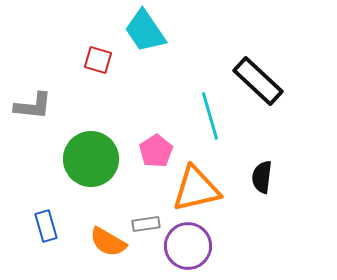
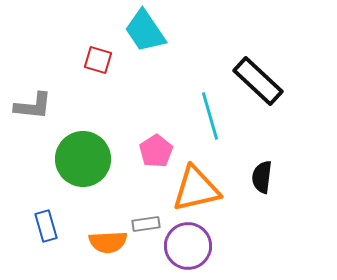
green circle: moved 8 px left
orange semicircle: rotated 33 degrees counterclockwise
